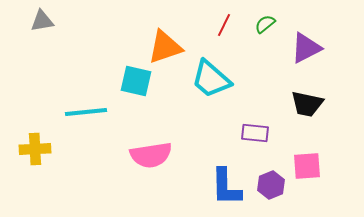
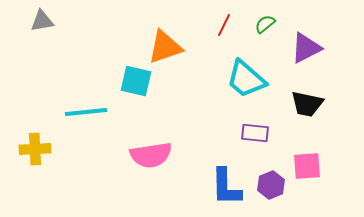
cyan trapezoid: moved 35 px right
